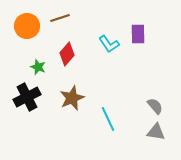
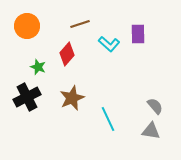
brown line: moved 20 px right, 6 px down
cyan L-shape: rotated 15 degrees counterclockwise
gray triangle: moved 5 px left, 1 px up
